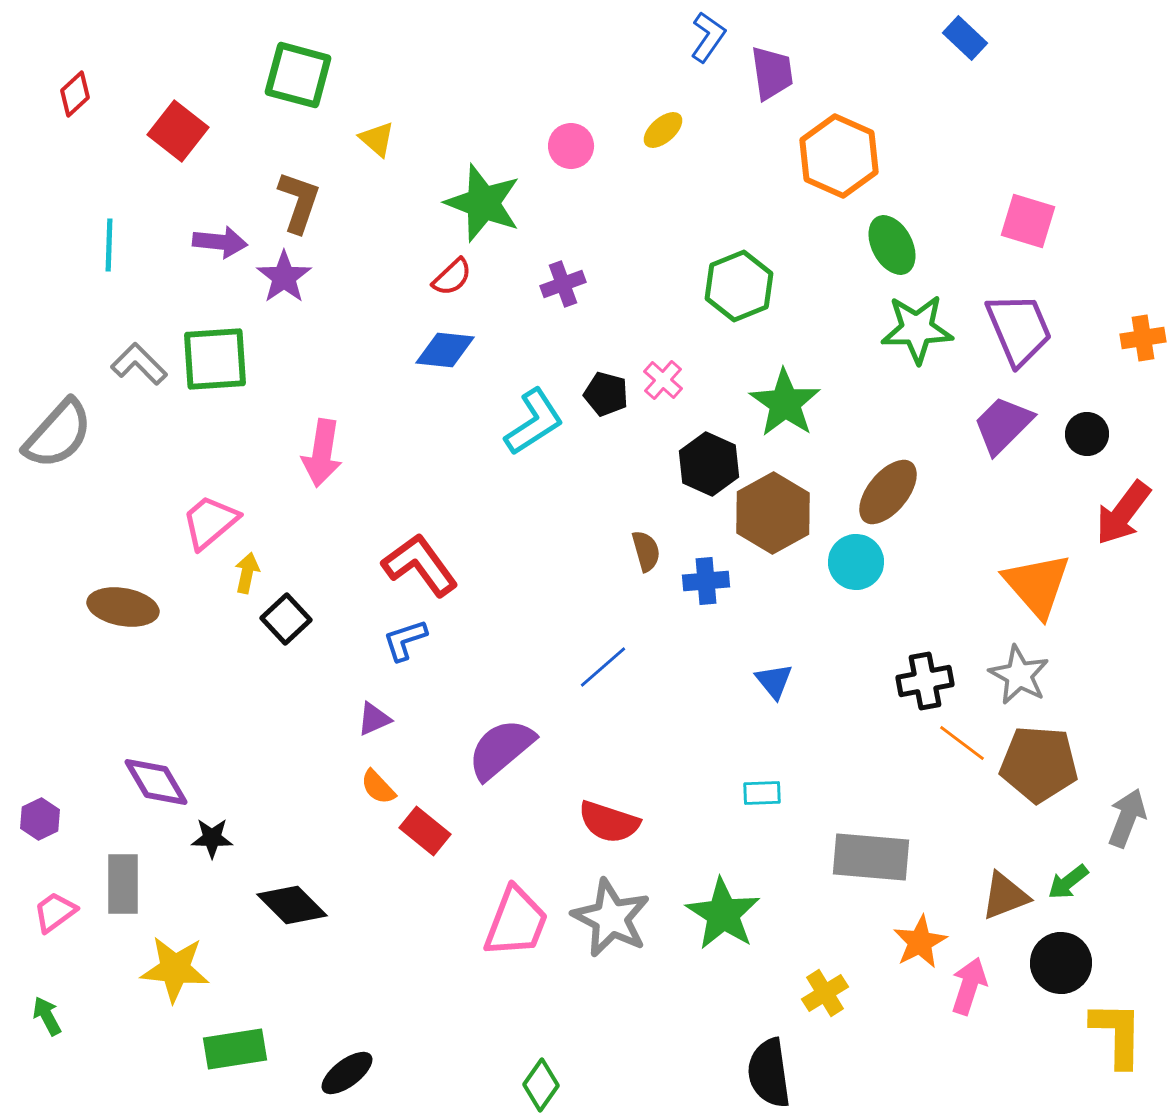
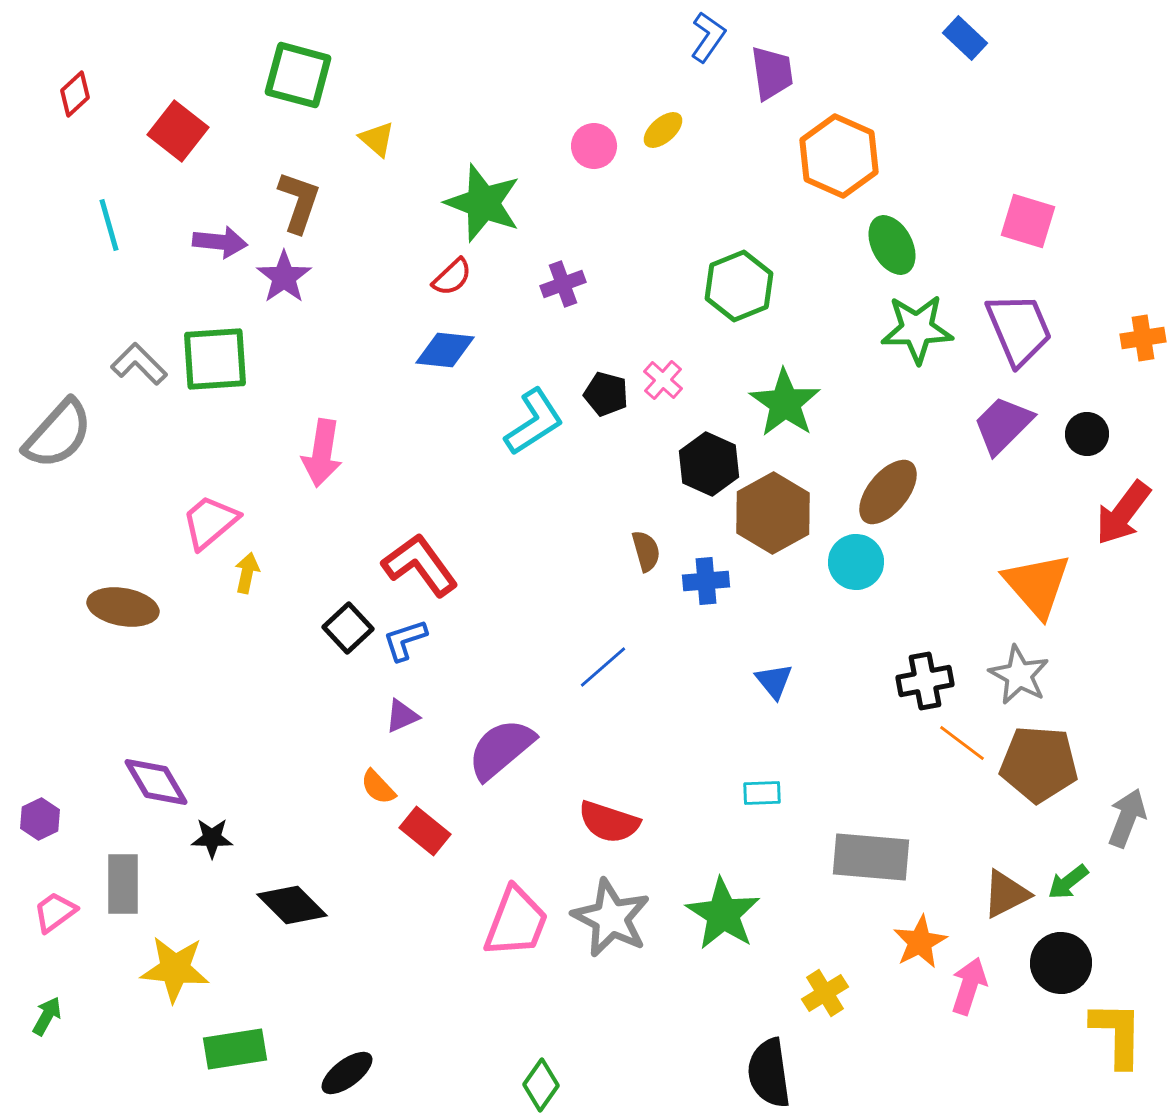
pink circle at (571, 146): moved 23 px right
cyan line at (109, 245): moved 20 px up; rotated 18 degrees counterclockwise
black square at (286, 619): moved 62 px right, 9 px down
purple triangle at (374, 719): moved 28 px right, 3 px up
brown triangle at (1005, 896): moved 1 px right, 2 px up; rotated 6 degrees counterclockwise
green arrow at (47, 1016): rotated 57 degrees clockwise
